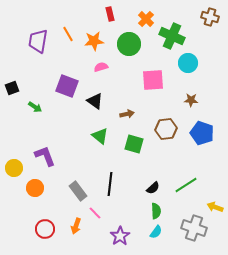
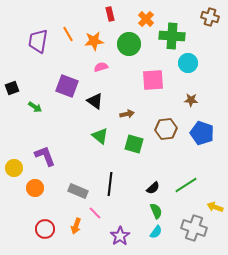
green cross: rotated 20 degrees counterclockwise
gray rectangle: rotated 30 degrees counterclockwise
green semicircle: rotated 21 degrees counterclockwise
